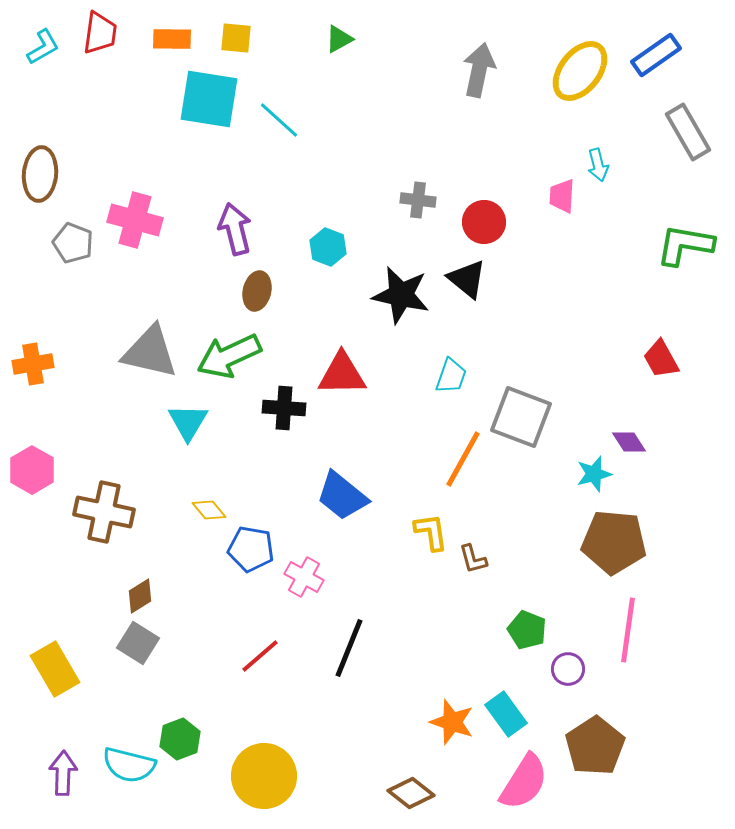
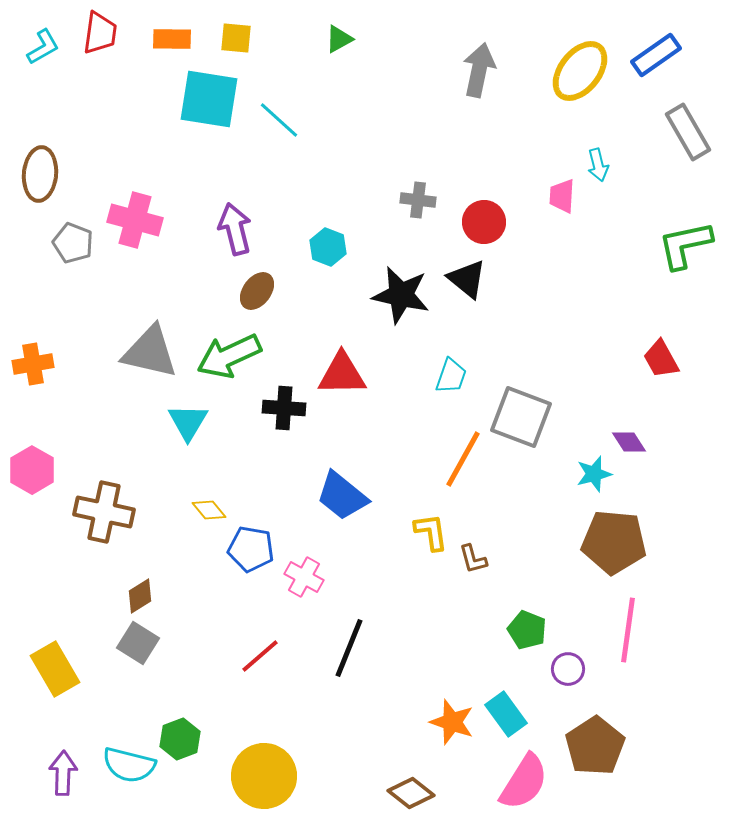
green L-shape at (685, 245): rotated 22 degrees counterclockwise
brown ellipse at (257, 291): rotated 24 degrees clockwise
